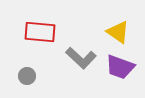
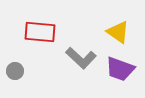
purple trapezoid: moved 2 px down
gray circle: moved 12 px left, 5 px up
